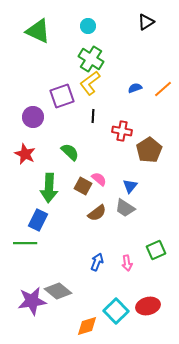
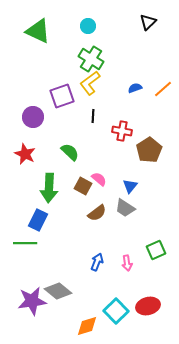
black triangle: moved 2 px right; rotated 12 degrees counterclockwise
